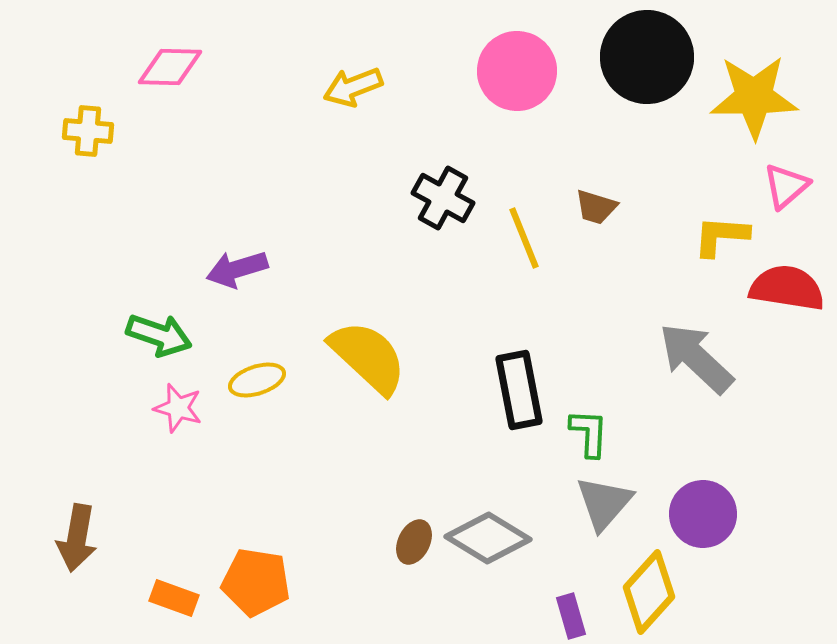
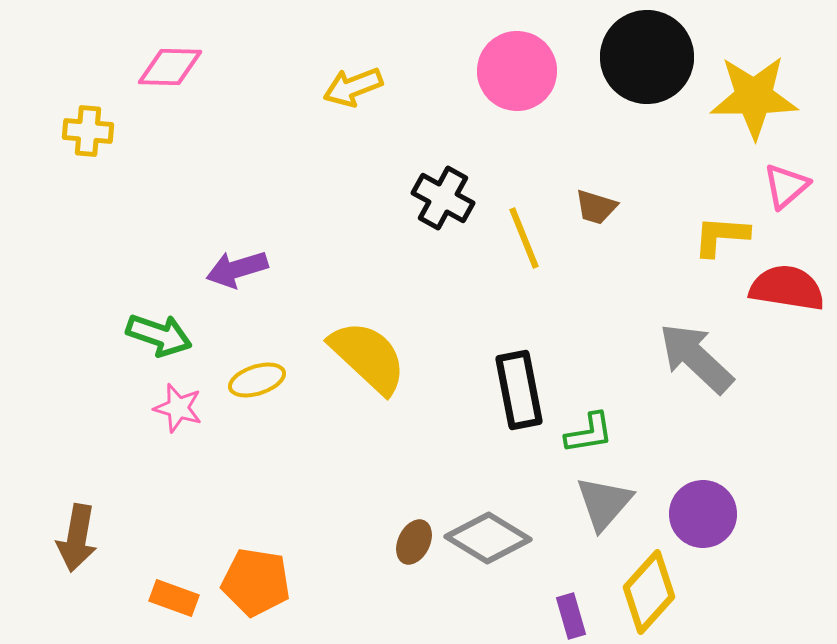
green L-shape: rotated 78 degrees clockwise
